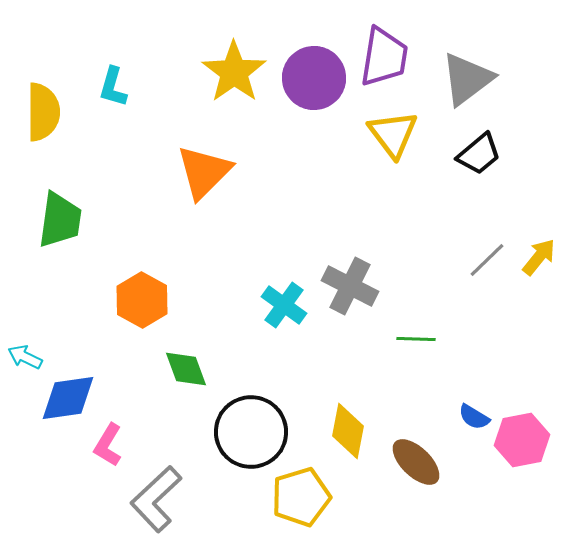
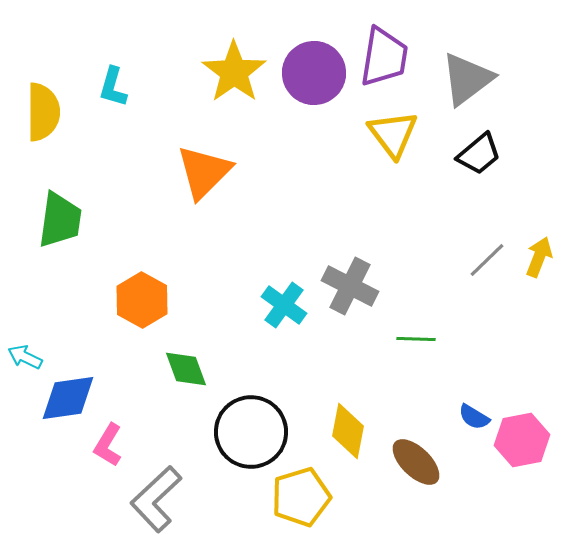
purple circle: moved 5 px up
yellow arrow: rotated 18 degrees counterclockwise
